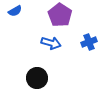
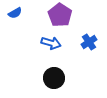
blue semicircle: moved 2 px down
blue cross: rotated 14 degrees counterclockwise
black circle: moved 17 px right
